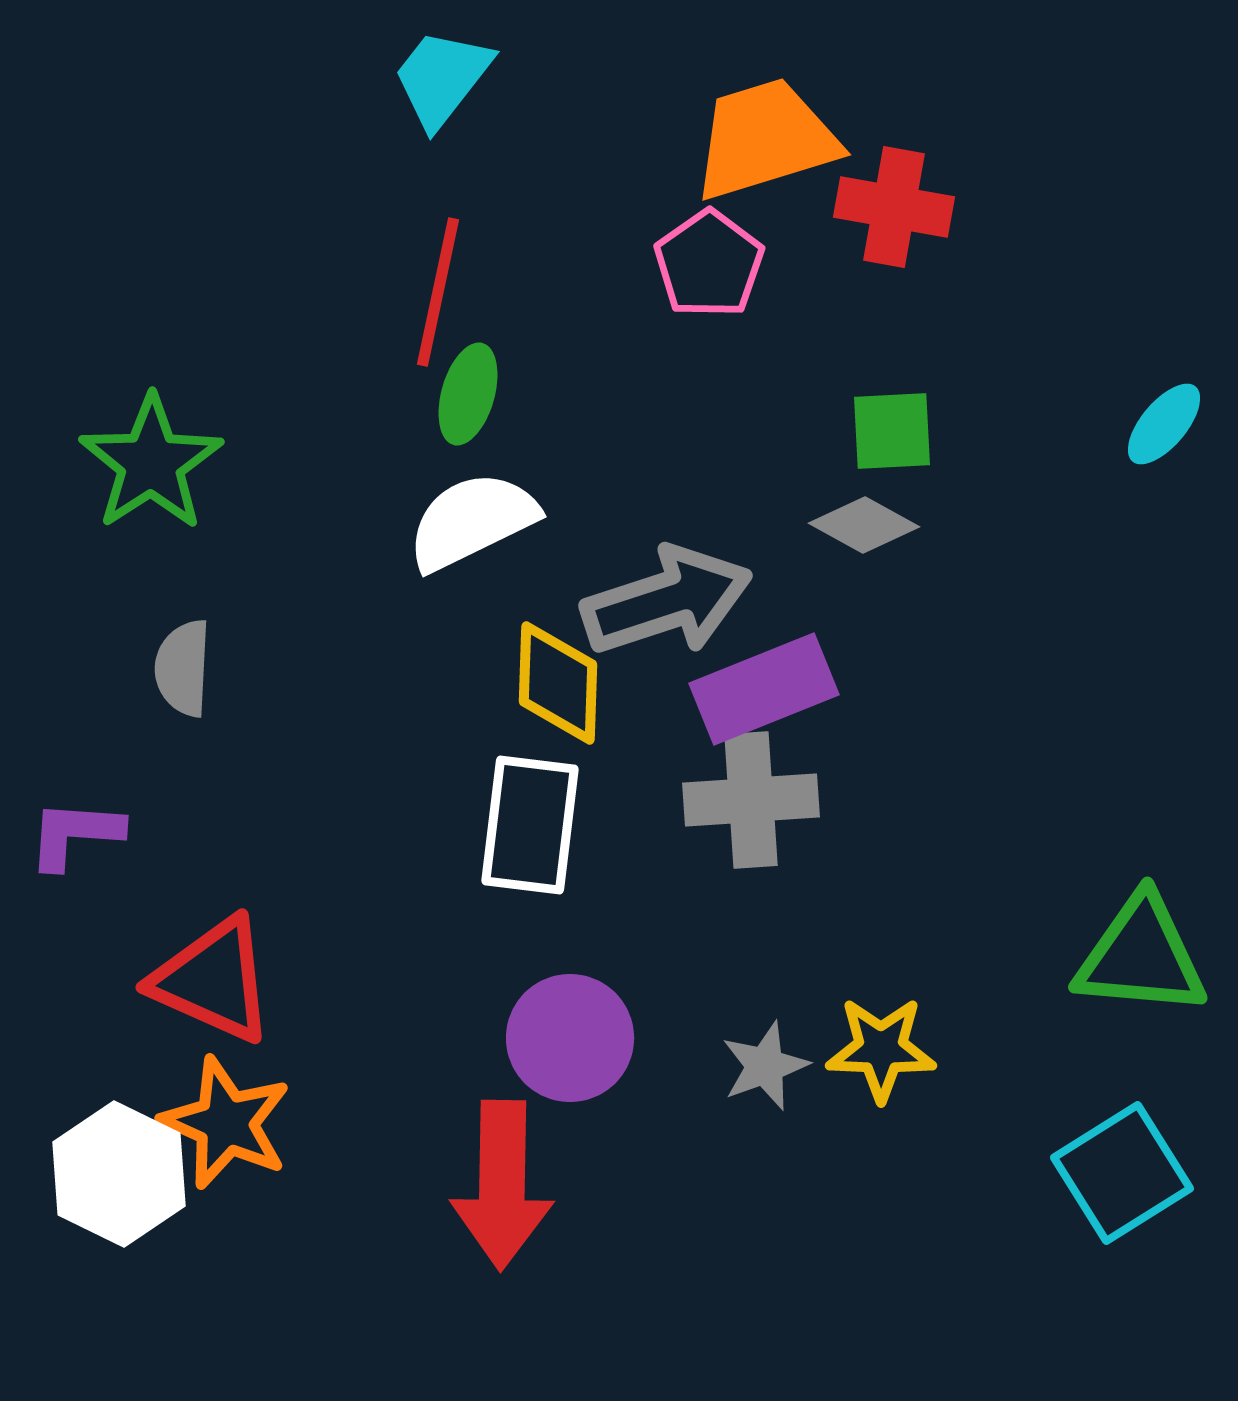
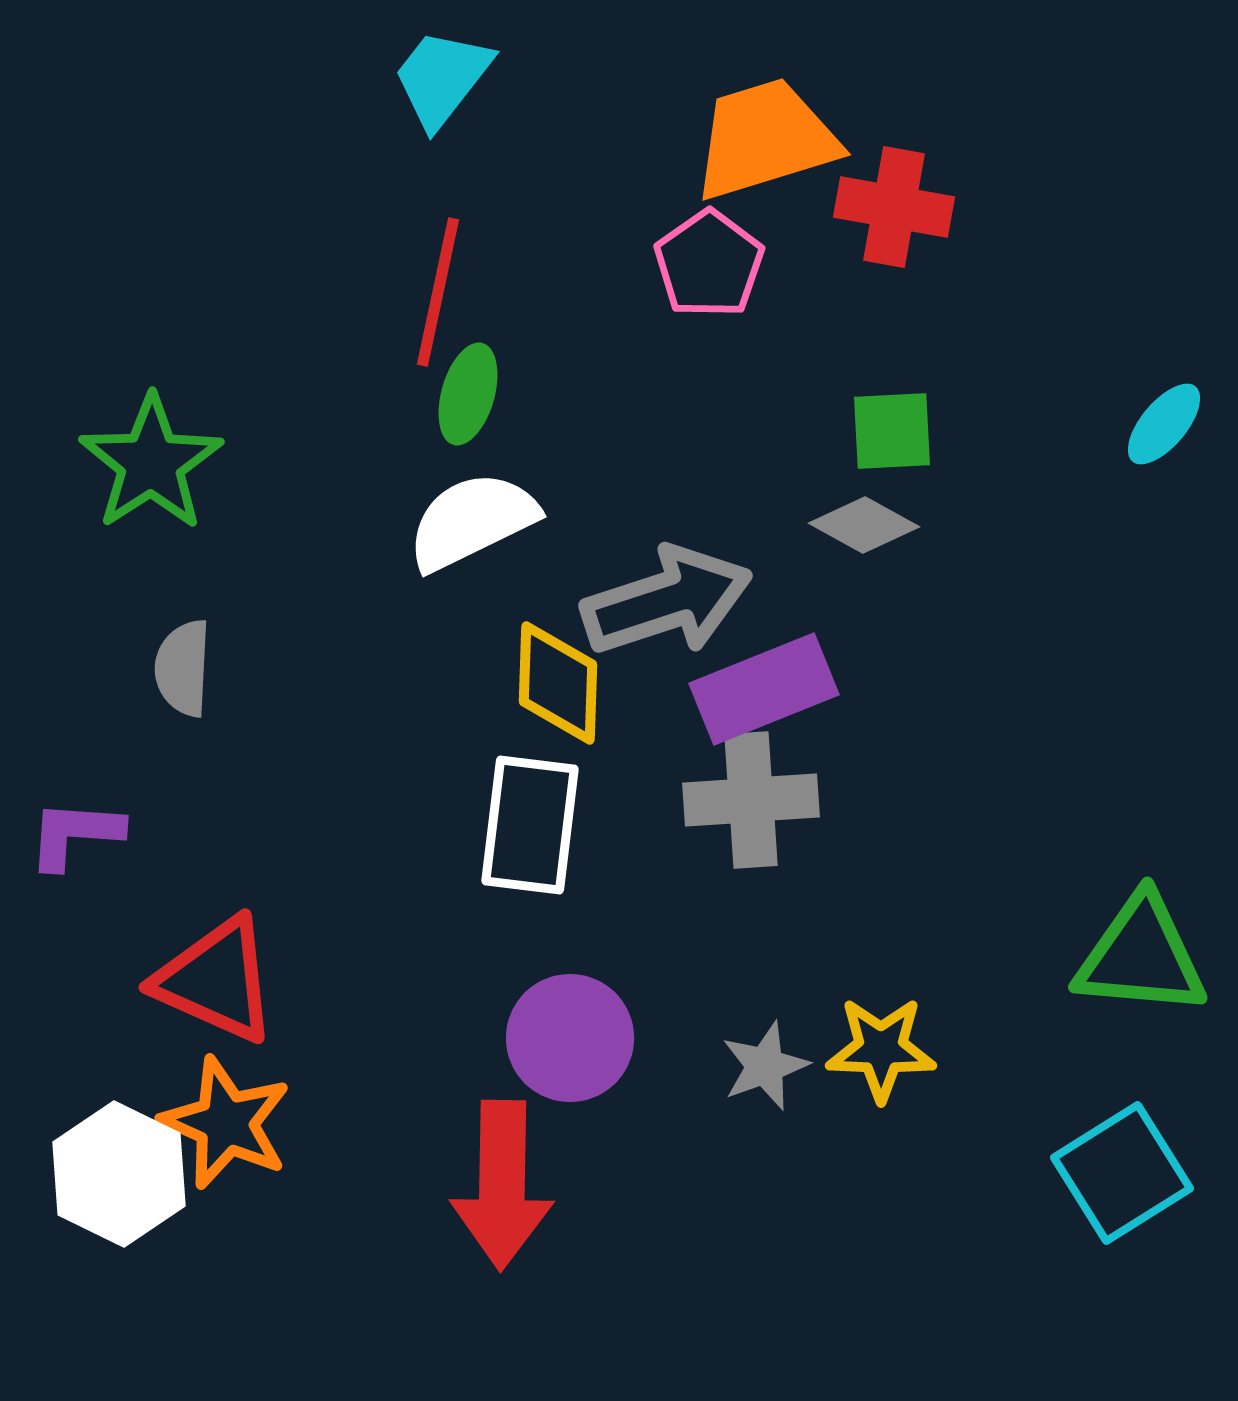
red triangle: moved 3 px right
